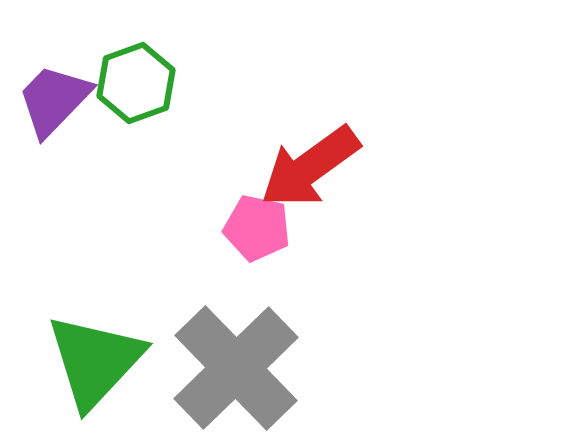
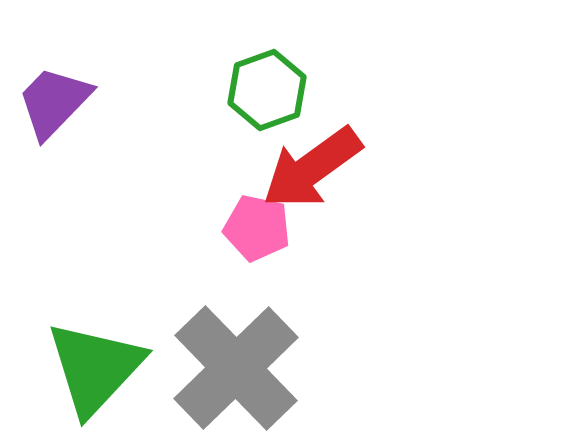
green hexagon: moved 131 px right, 7 px down
purple trapezoid: moved 2 px down
red arrow: moved 2 px right, 1 px down
green triangle: moved 7 px down
